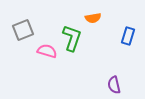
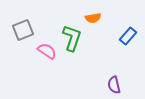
blue rectangle: rotated 24 degrees clockwise
pink semicircle: rotated 18 degrees clockwise
